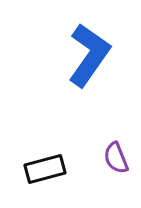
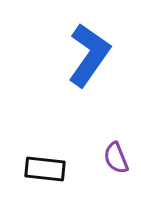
black rectangle: rotated 21 degrees clockwise
